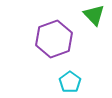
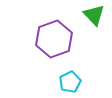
cyan pentagon: rotated 10 degrees clockwise
